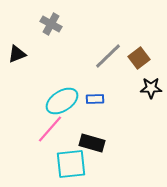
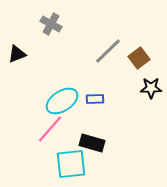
gray line: moved 5 px up
